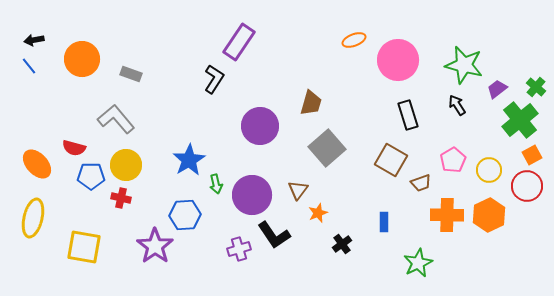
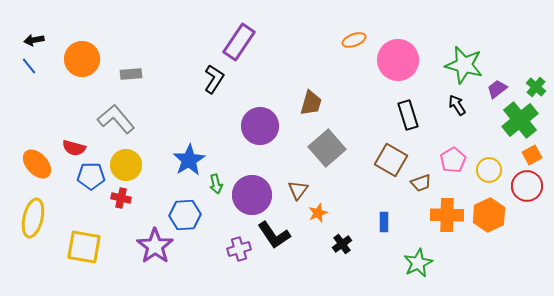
gray rectangle at (131, 74): rotated 25 degrees counterclockwise
